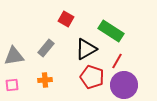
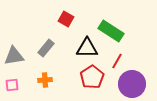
black triangle: moved 1 px right, 1 px up; rotated 30 degrees clockwise
red pentagon: rotated 20 degrees clockwise
purple circle: moved 8 px right, 1 px up
